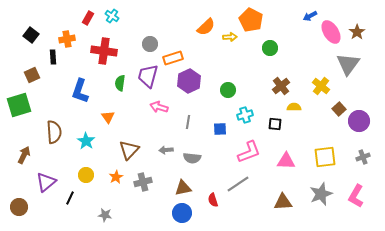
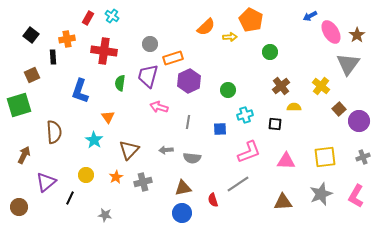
brown star at (357, 32): moved 3 px down
green circle at (270, 48): moved 4 px down
cyan star at (86, 141): moved 8 px right, 1 px up
